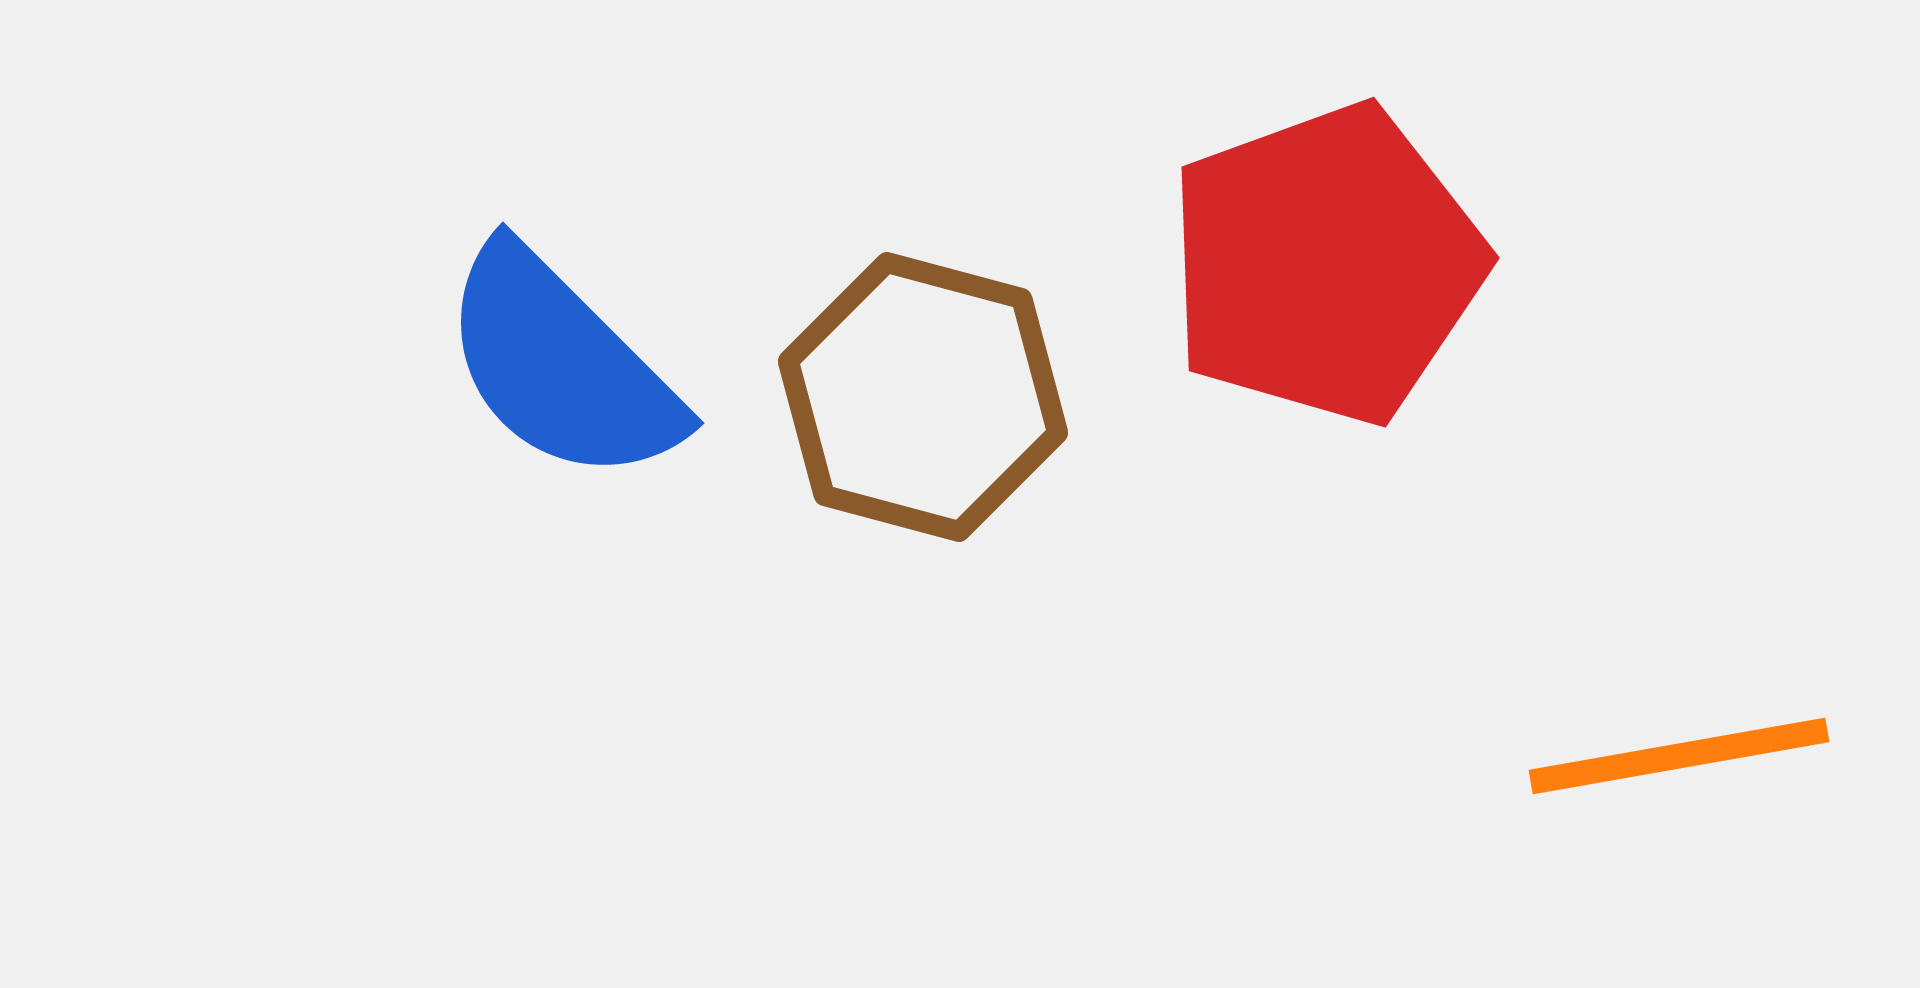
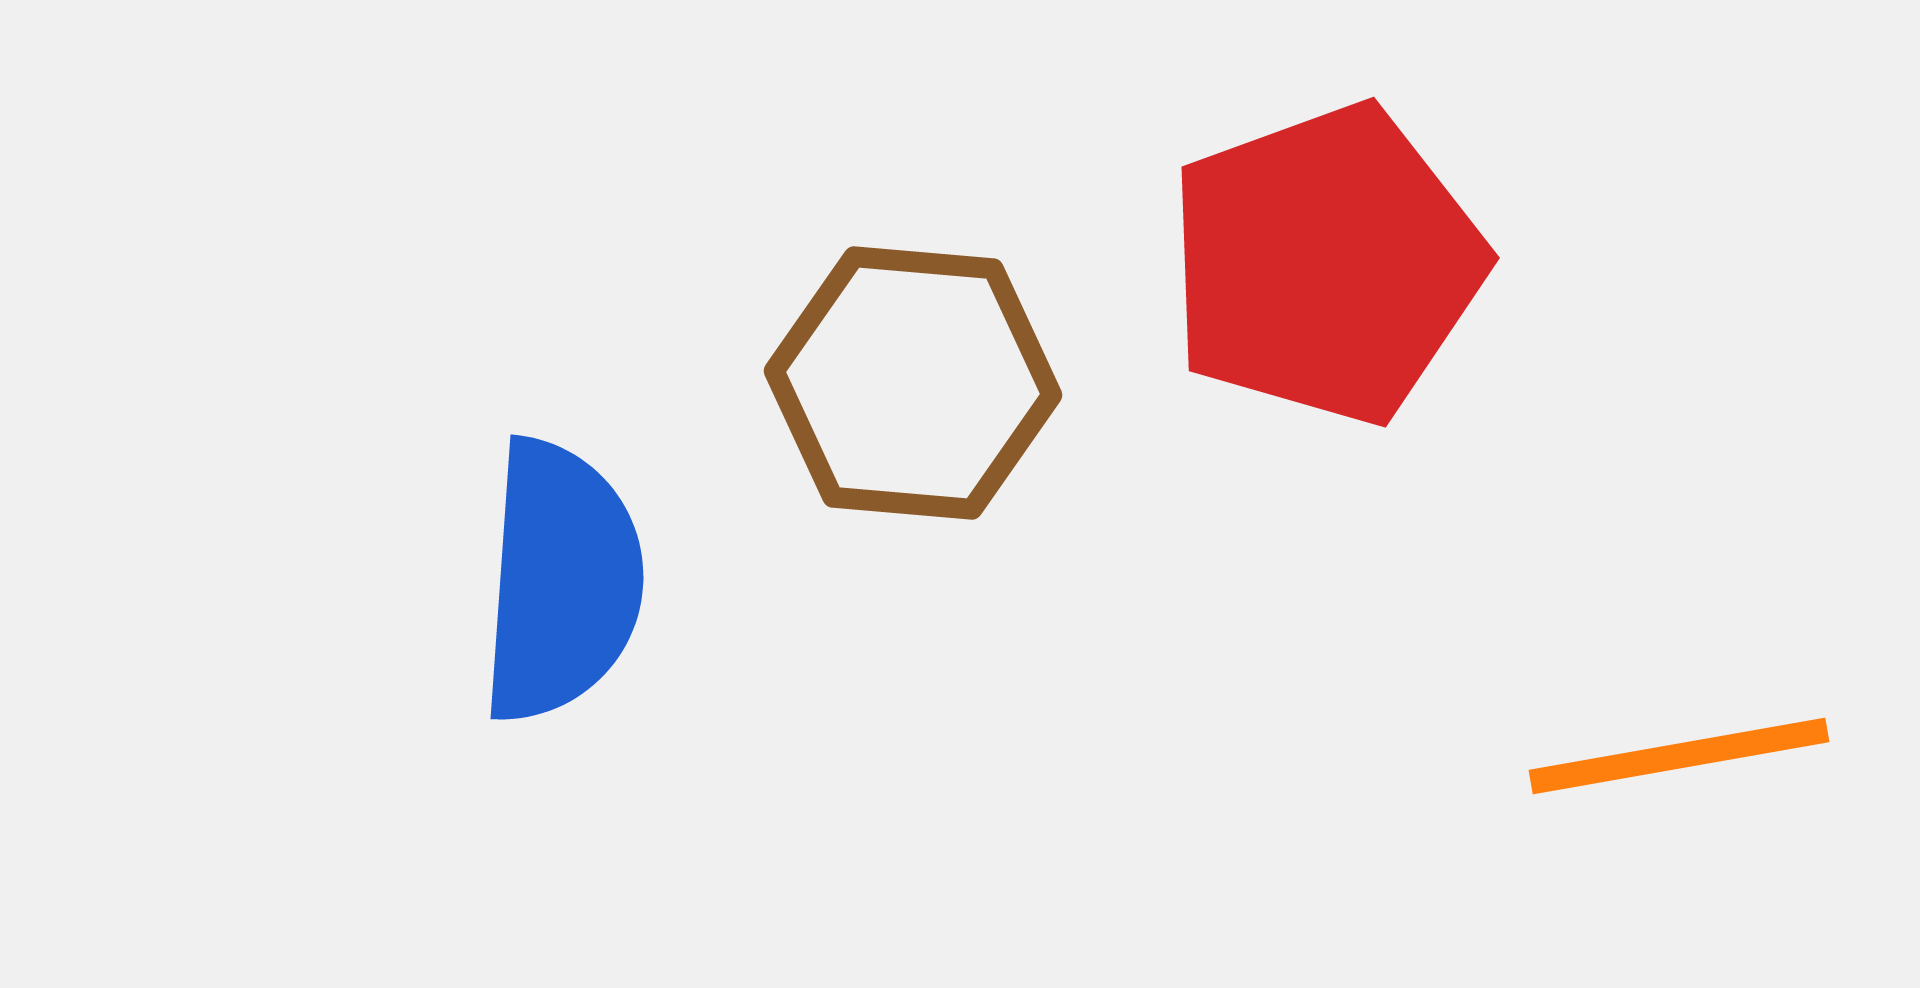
blue semicircle: moved 216 px down; rotated 131 degrees counterclockwise
brown hexagon: moved 10 px left, 14 px up; rotated 10 degrees counterclockwise
